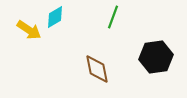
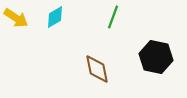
yellow arrow: moved 13 px left, 12 px up
black hexagon: rotated 20 degrees clockwise
